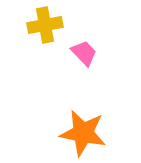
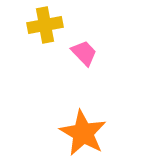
orange star: rotated 18 degrees clockwise
